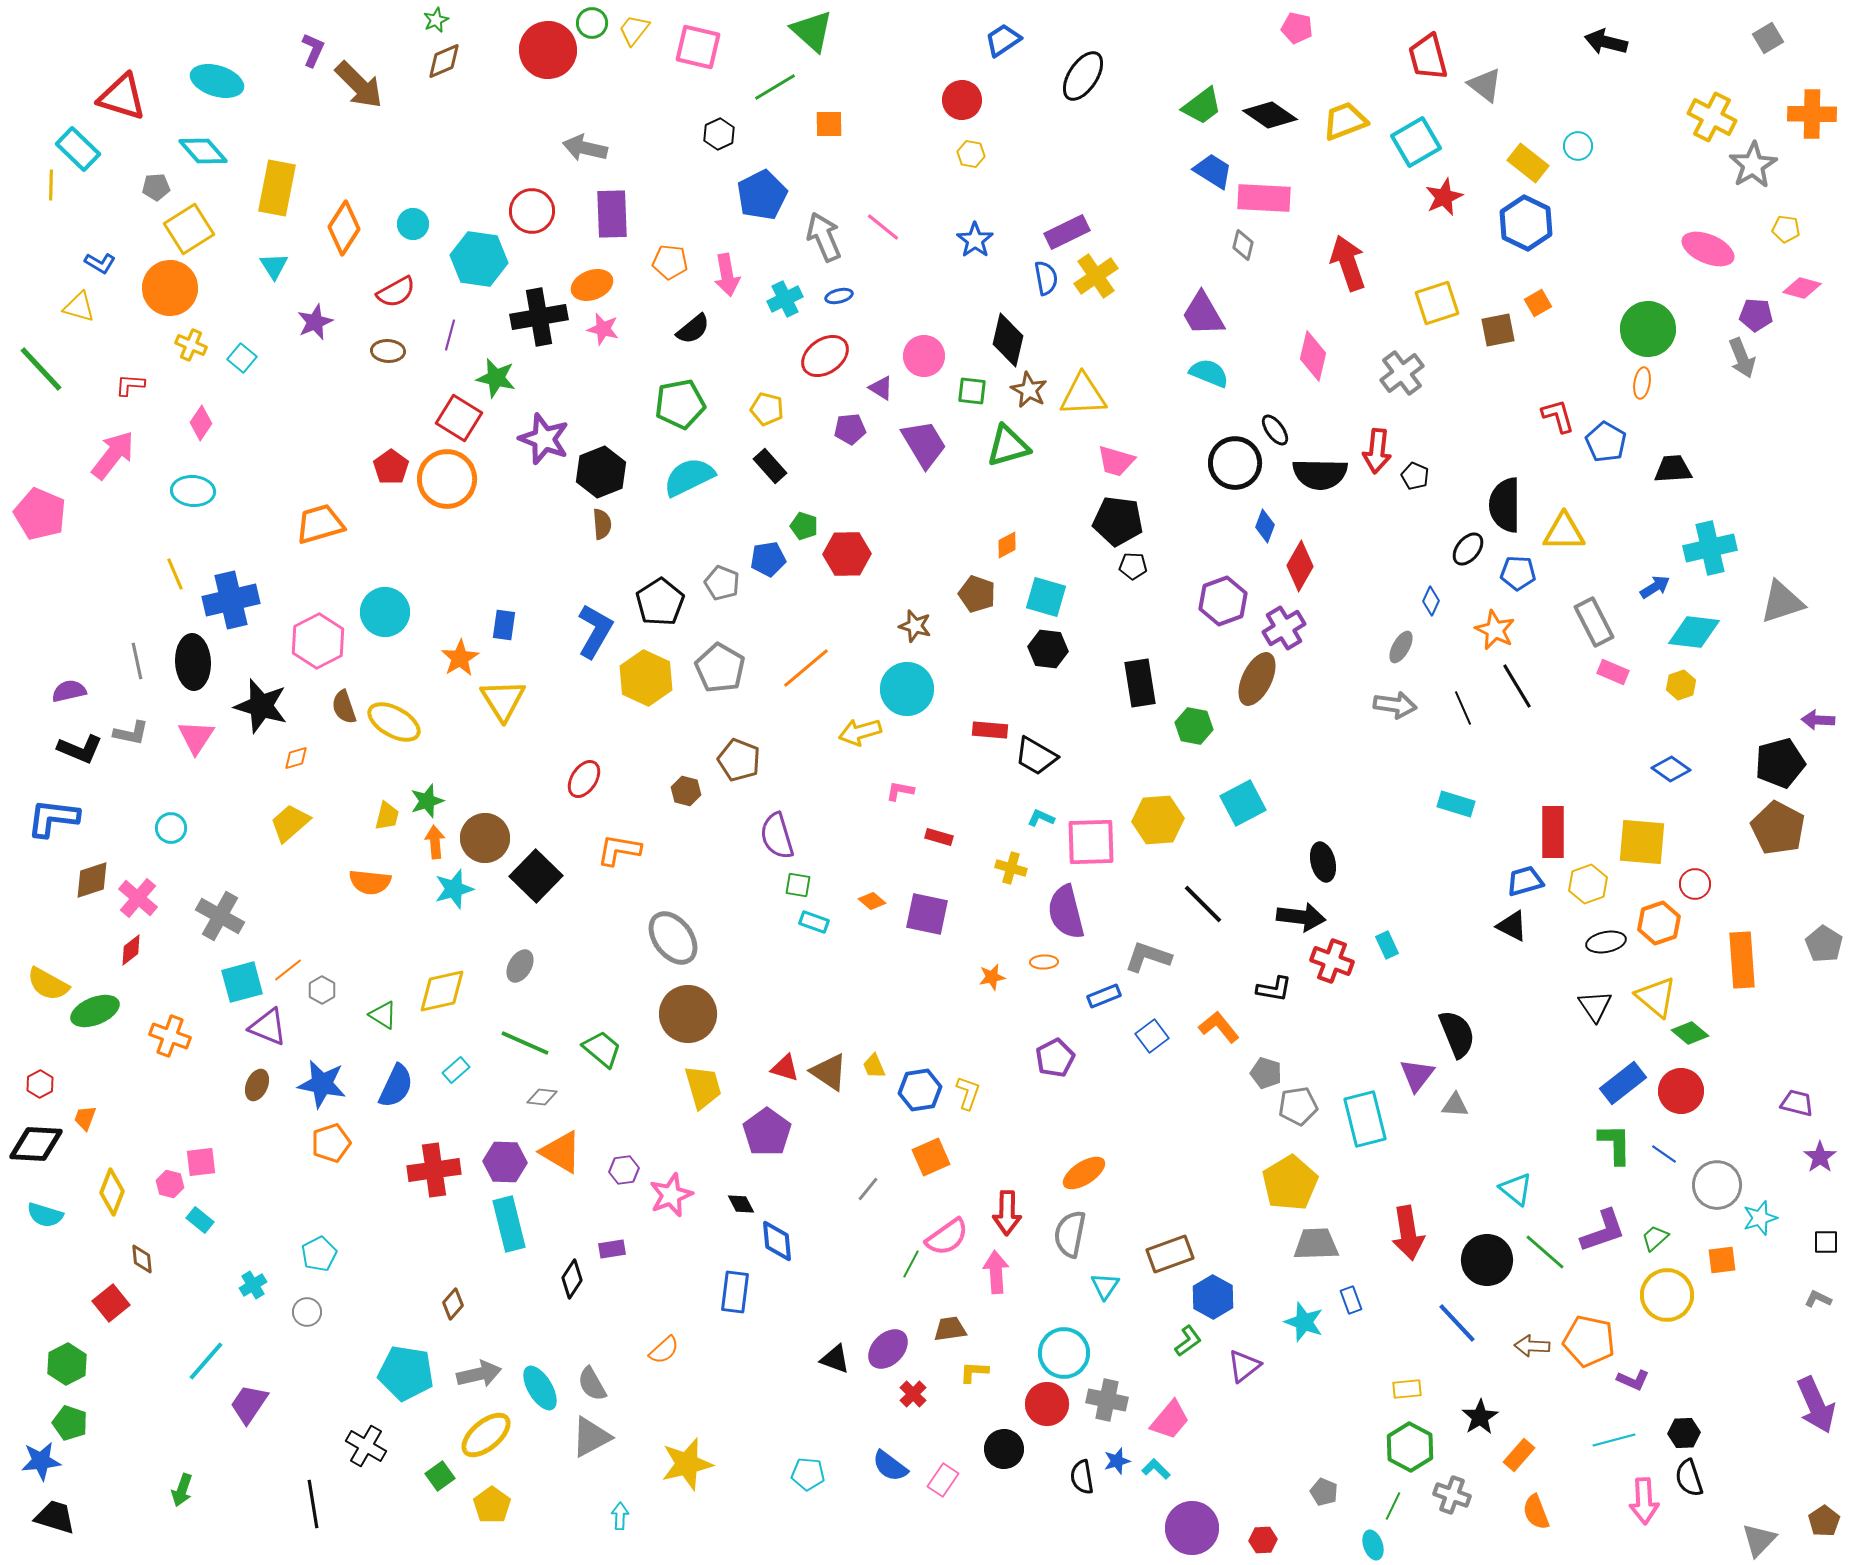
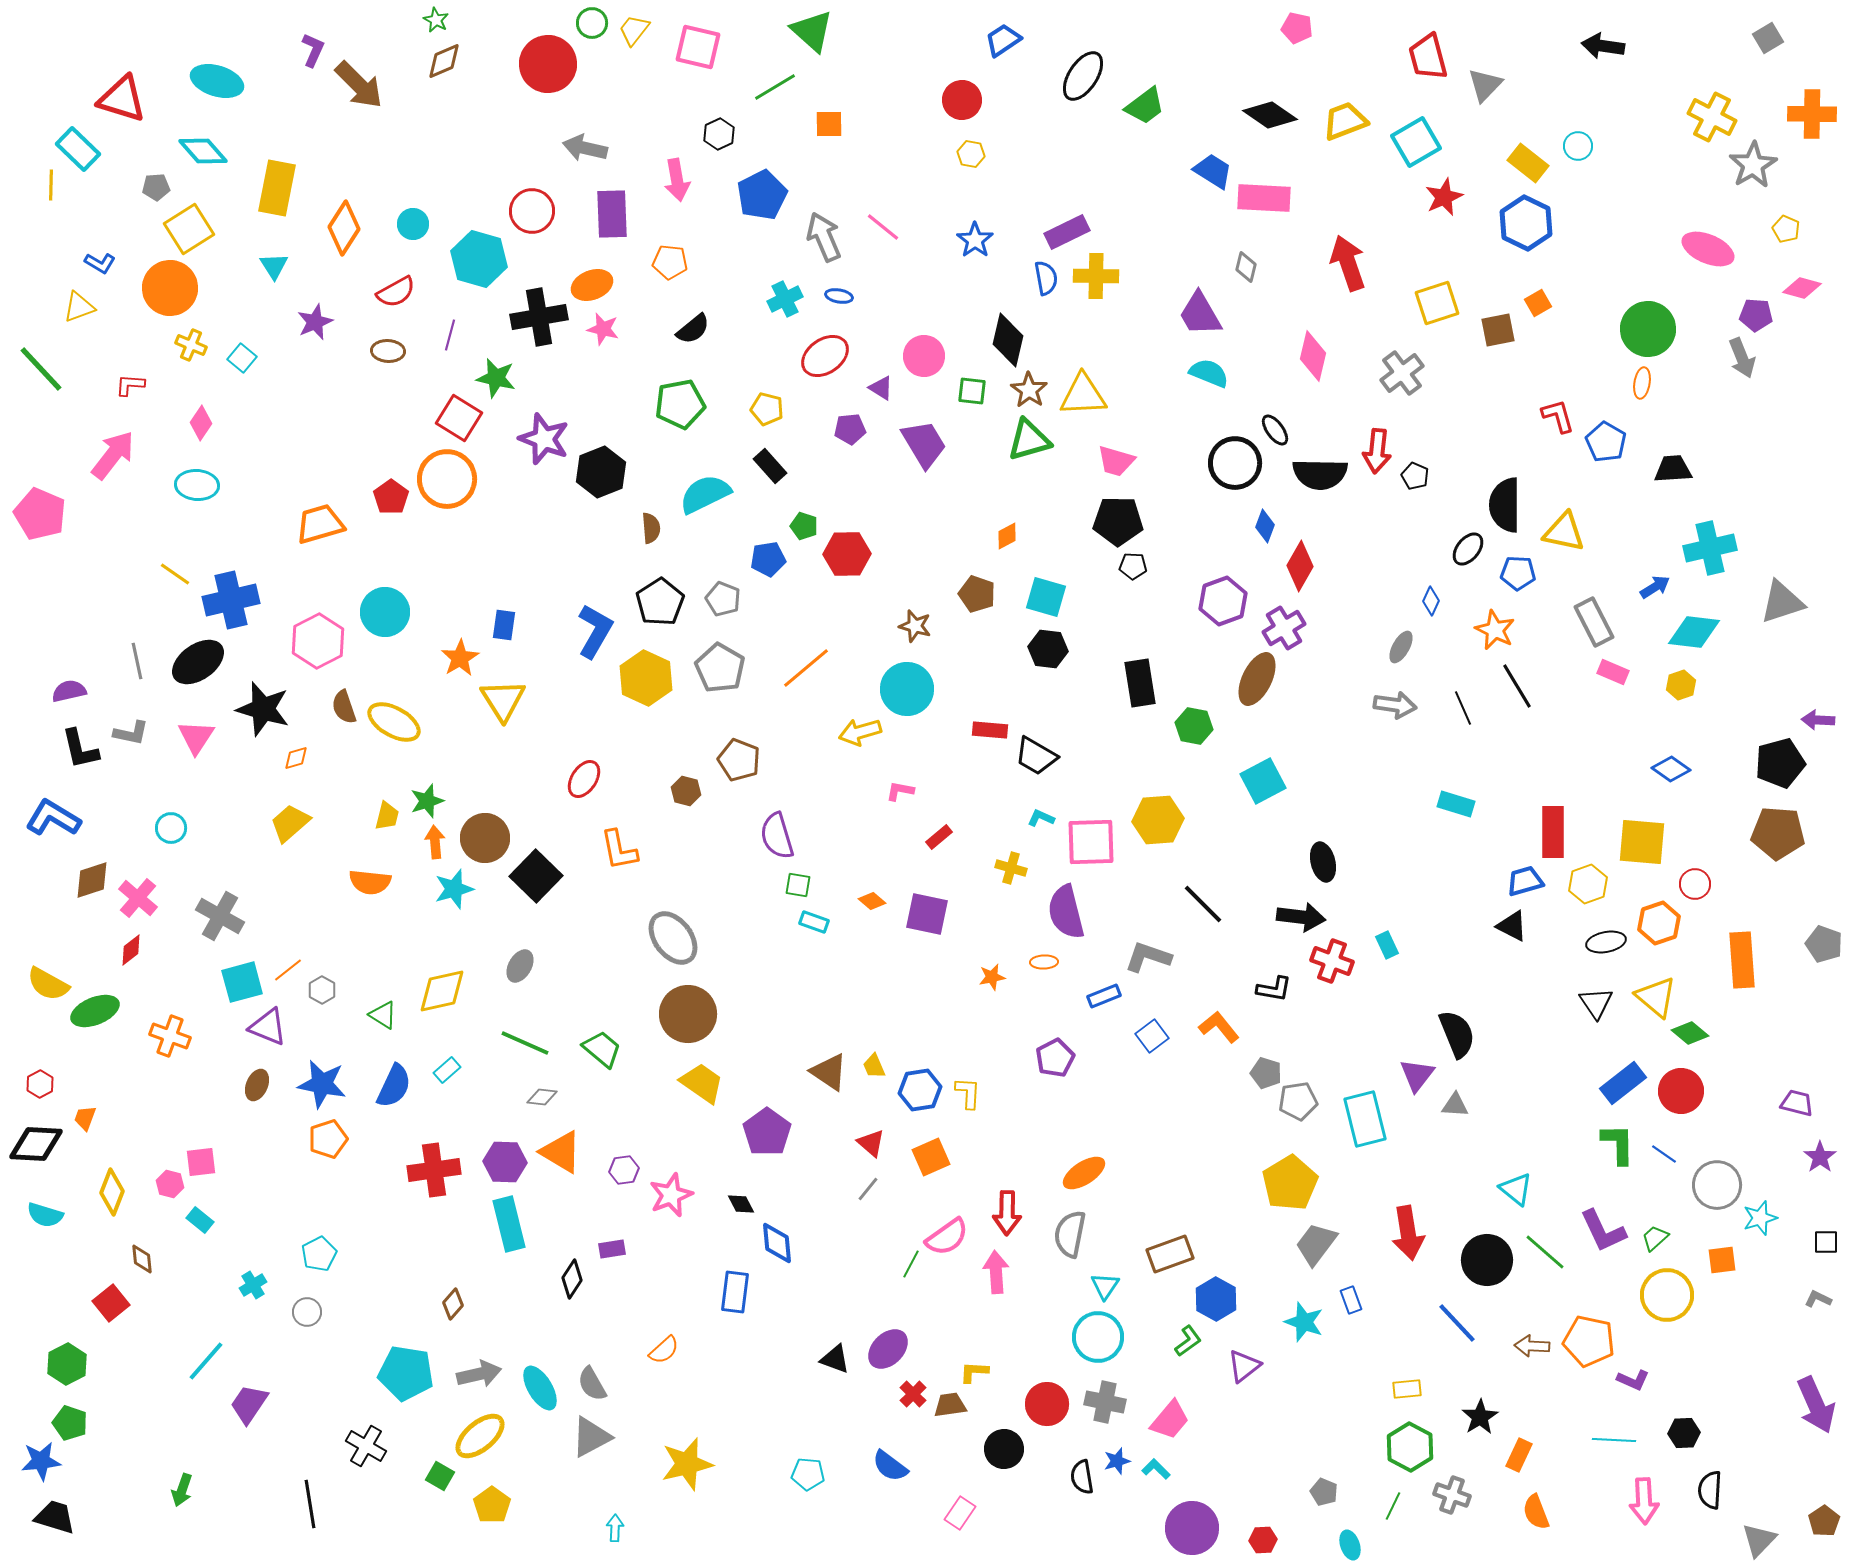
green star at (436, 20): rotated 20 degrees counterclockwise
black arrow at (1606, 42): moved 3 px left, 4 px down; rotated 6 degrees counterclockwise
red circle at (548, 50): moved 14 px down
gray triangle at (1485, 85): rotated 36 degrees clockwise
red triangle at (122, 97): moved 2 px down
green trapezoid at (1202, 106): moved 57 px left
yellow pentagon at (1786, 229): rotated 16 degrees clockwise
gray diamond at (1243, 245): moved 3 px right, 22 px down
cyan hexagon at (479, 259): rotated 8 degrees clockwise
pink arrow at (727, 275): moved 50 px left, 95 px up
yellow cross at (1096, 276): rotated 36 degrees clockwise
blue ellipse at (839, 296): rotated 24 degrees clockwise
yellow triangle at (79, 307): rotated 36 degrees counterclockwise
purple trapezoid at (1203, 314): moved 3 px left
brown star at (1029, 390): rotated 6 degrees clockwise
green triangle at (1008, 446): moved 21 px right, 6 px up
red pentagon at (391, 467): moved 30 px down
cyan semicircle at (689, 477): moved 16 px right, 17 px down
cyan ellipse at (193, 491): moved 4 px right, 6 px up
black pentagon at (1118, 521): rotated 6 degrees counterclockwise
brown semicircle at (602, 524): moved 49 px right, 4 px down
yellow triangle at (1564, 532): rotated 12 degrees clockwise
orange diamond at (1007, 545): moved 9 px up
yellow line at (175, 574): rotated 32 degrees counterclockwise
gray pentagon at (722, 583): moved 1 px right, 16 px down
black ellipse at (193, 662): moved 5 px right; rotated 58 degrees clockwise
black star at (261, 706): moved 2 px right, 3 px down
black L-shape at (80, 749): rotated 54 degrees clockwise
cyan square at (1243, 803): moved 20 px right, 22 px up
blue L-shape at (53, 818): rotated 24 degrees clockwise
brown pentagon at (1778, 828): moved 5 px down; rotated 24 degrees counterclockwise
red rectangle at (939, 837): rotated 56 degrees counterclockwise
orange L-shape at (619, 850): rotated 111 degrees counterclockwise
gray pentagon at (1824, 944): rotated 12 degrees counterclockwise
black triangle at (1595, 1006): moved 1 px right, 3 px up
red triangle at (785, 1068): moved 86 px right, 75 px down; rotated 24 degrees clockwise
cyan rectangle at (456, 1070): moved 9 px left
blue semicircle at (396, 1086): moved 2 px left
yellow trapezoid at (703, 1087): moved 1 px left, 4 px up; rotated 39 degrees counterclockwise
yellow L-shape at (968, 1093): rotated 16 degrees counterclockwise
gray pentagon at (1298, 1106): moved 5 px up
orange pentagon at (331, 1143): moved 3 px left, 4 px up
green L-shape at (1615, 1144): moved 3 px right
purple L-shape at (1603, 1231): rotated 84 degrees clockwise
blue diamond at (777, 1241): moved 2 px down
gray trapezoid at (1316, 1244): rotated 51 degrees counterclockwise
blue hexagon at (1213, 1297): moved 3 px right, 2 px down
brown trapezoid at (950, 1329): moved 76 px down
cyan circle at (1064, 1353): moved 34 px right, 16 px up
gray cross at (1107, 1400): moved 2 px left, 2 px down
yellow ellipse at (486, 1435): moved 6 px left, 1 px down
cyan line at (1614, 1440): rotated 18 degrees clockwise
orange rectangle at (1519, 1455): rotated 16 degrees counterclockwise
green square at (440, 1476): rotated 24 degrees counterclockwise
black semicircle at (1689, 1478): moved 21 px right, 12 px down; rotated 21 degrees clockwise
pink rectangle at (943, 1480): moved 17 px right, 33 px down
black line at (313, 1504): moved 3 px left
cyan arrow at (620, 1516): moved 5 px left, 12 px down
cyan ellipse at (1373, 1545): moved 23 px left
